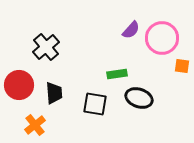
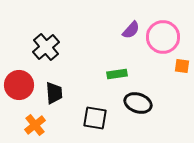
pink circle: moved 1 px right, 1 px up
black ellipse: moved 1 px left, 5 px down
black square: moved 14 px down
